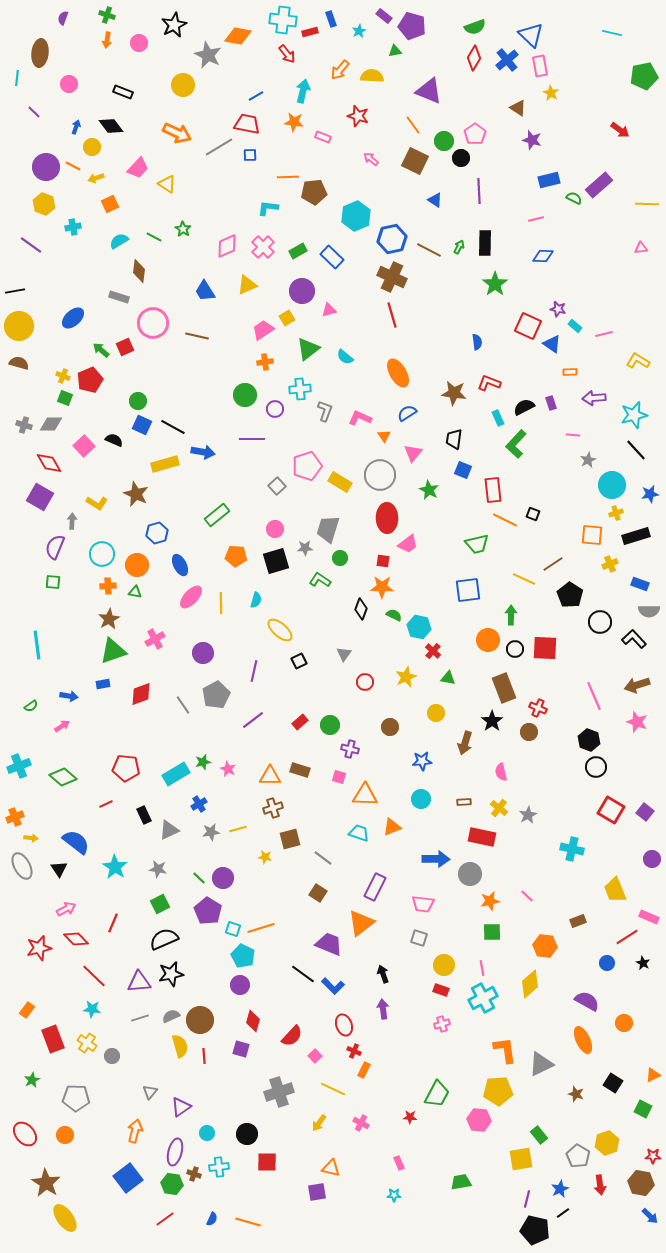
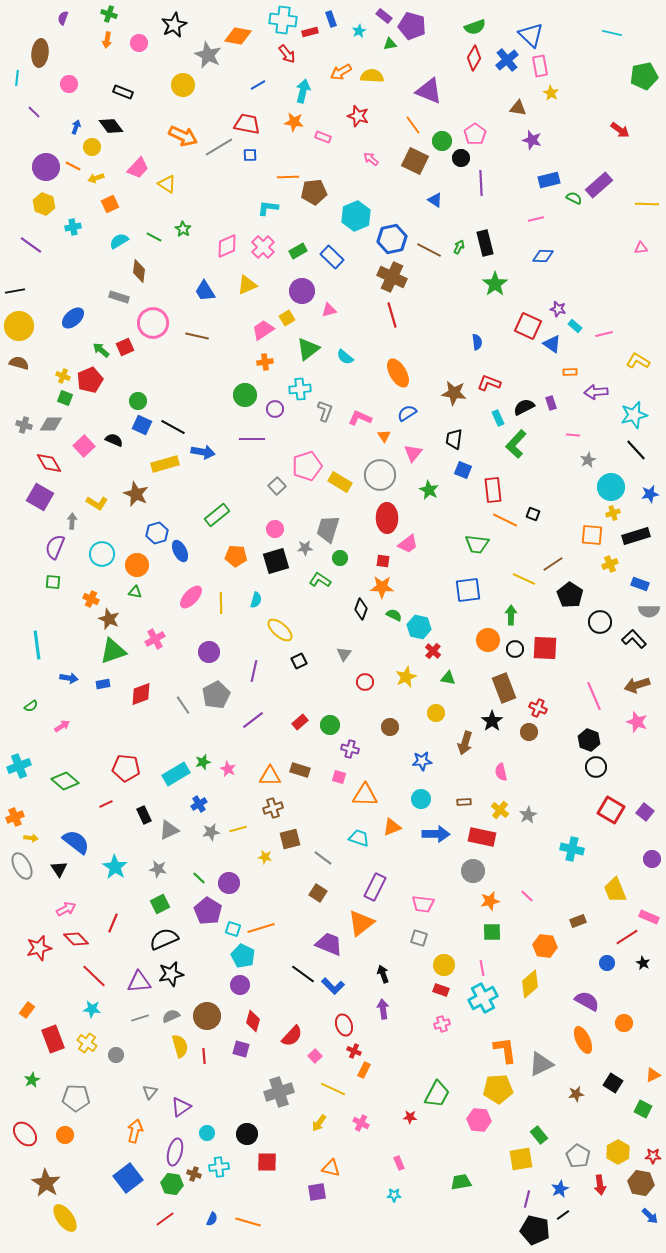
green cross at (107, 15): moved 2 px right, 1 px up
green triangle at (395, 51): moved 5 px left, 7 px up
orange arrow at (340, 70): moved 1 px right, 2 px down; rotated 20 degrees clockwise
blue line at (256, 96): moved 2 px right, 11 px up
brown triangle at (518, 108): rotated 24 degrees counterclockwise
orange arrow at (177, 133): moved 6 px right, 3 px down
green circle at (444, 141): moved 2 px left
purple line at (479, 191): moved 2 px right, 8 px up
black rectangle at (485, 243): rotated 15 degrees counterclockwise
purple arrow at (594, 398): moved 2 px right, 6 px up
cyan circle at (612, 485): moved 1 px left, 2 px down
yellow cross at (616, 513): moved 3 px left
green trapezoid at (477, 544): rotated 20 degrees clockwise
blue ellipse at (180, 565): moved 14 px up
orange cross at (108, 586): moved 17 px left, 13 px down; rotated 28 degrees clockwise
brown star at (109, 619): rotated 20 degrees counterclockwise
purple circle at (203, 653): moved 6 px right, 1 px up
blue arrow at (69, 696): moved 18 px up
green diamond at (63, 777): moved 2 px right, 4 px down
yellow cross at (499, 808): moved 1 px right, 2 px down
cyan trapezoid at (359, 833): moved 5 px down
blue arrow at (436, 859): moved 25 px up
gray circle at (470, 874): moved 3 px right, 3 px up
purple circle at (223, 878): moved 6 px right, 5 px down
brown circle at (200, 1020): moved 7 px right, 4 px up
gray circle at (112, 1056): moved 4 px right, 1 px up
yellow pentagon at (498, 1091): moved 2 px up
brown star at (576, 1094): rotated 28 degrees counterclockwise
yellow hexagon at (607, 1143): moved 11 px right, 9 px down; rotated 10 degrees counterclockwise
black line at (563, 1213): moved 2 px down
